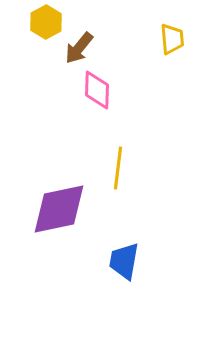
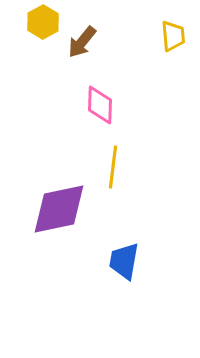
yellow hexagon: moved 3 px left
yellow trapezoid: moved 1 px right, 3 px up
brown arrow: moved 3 px right, 6 px up
pink diamond: moved 3 px right, 15 px down
yellow line: moved 5 px left, 1 px up
